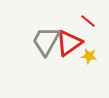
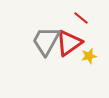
red line: moved 7 px left, 3 px up
yellow star: rotated 21 degrees counterclockwise
